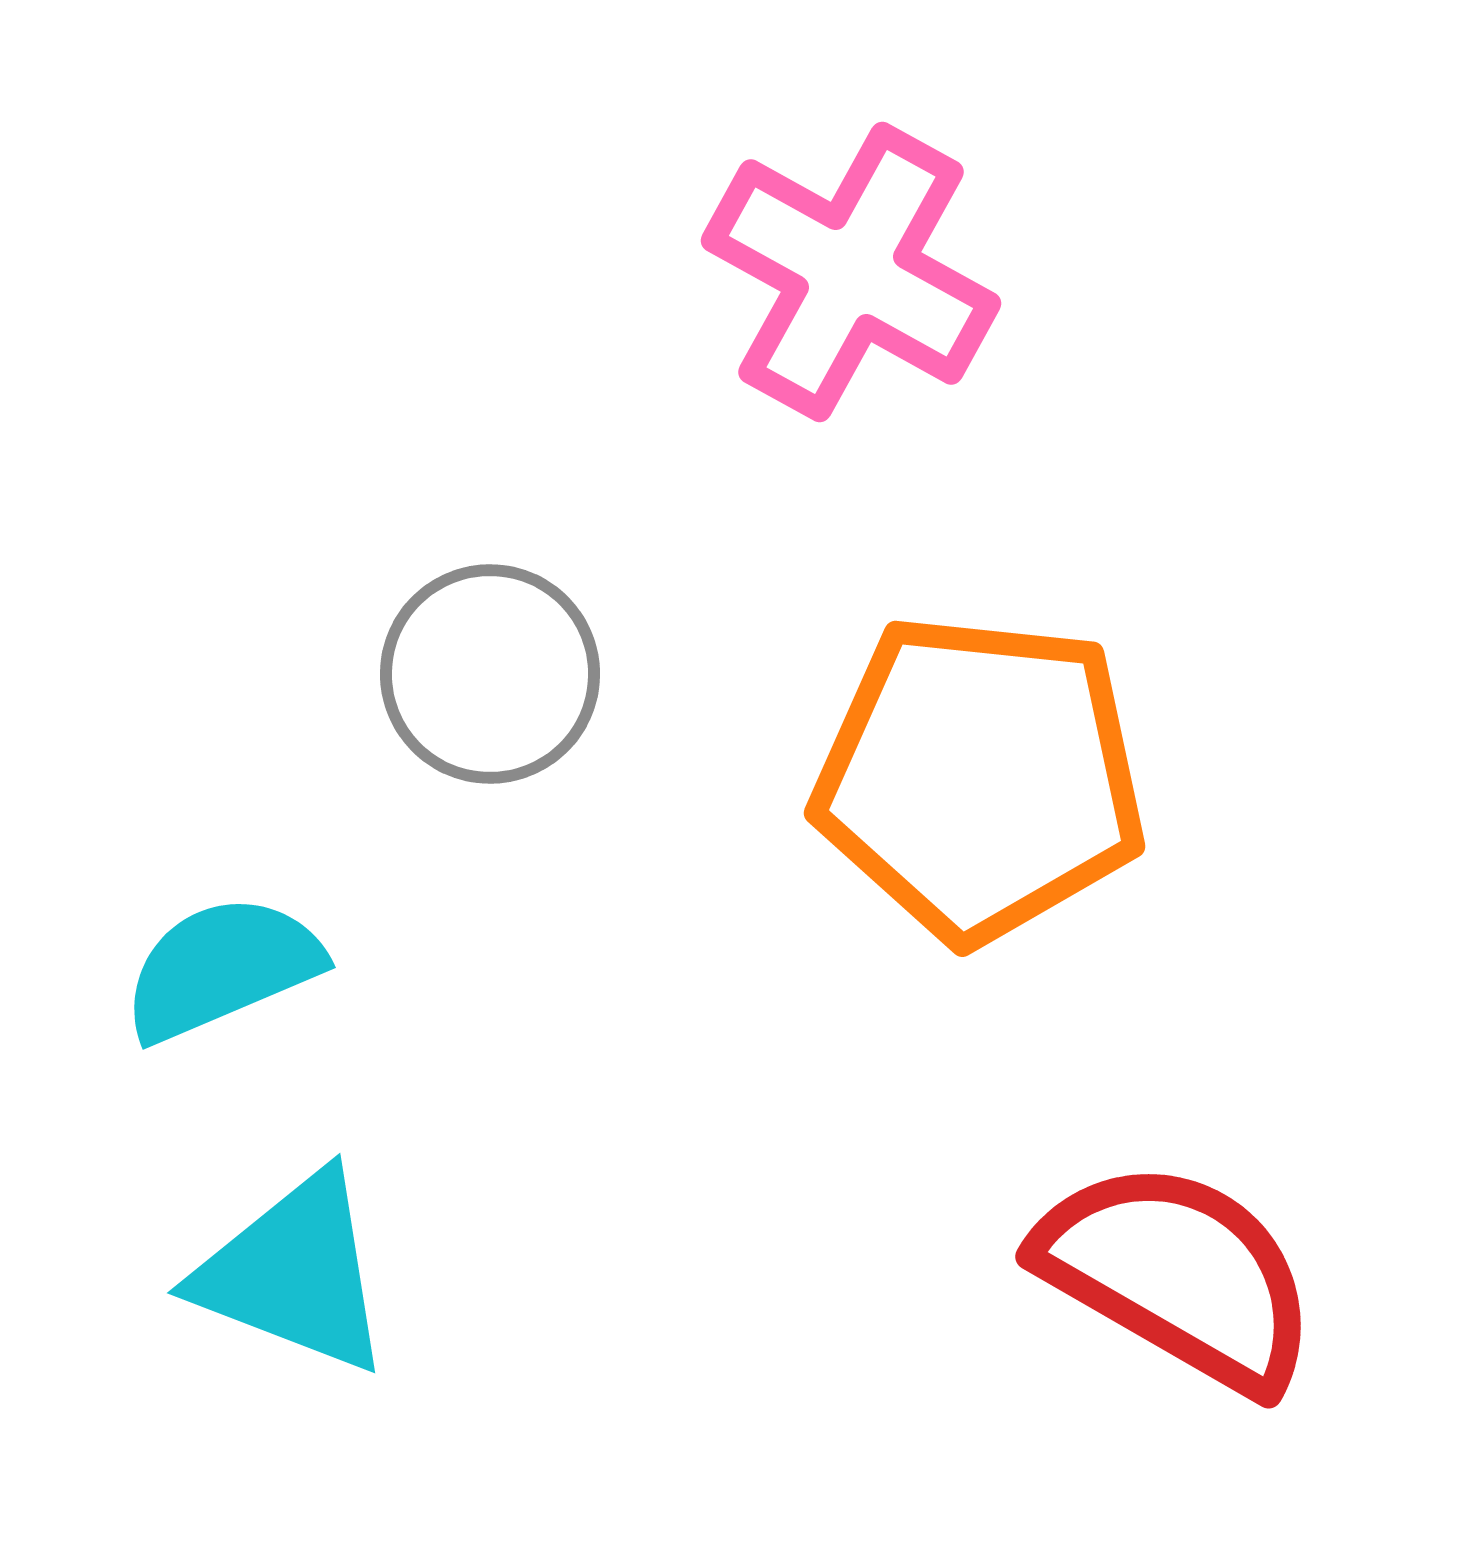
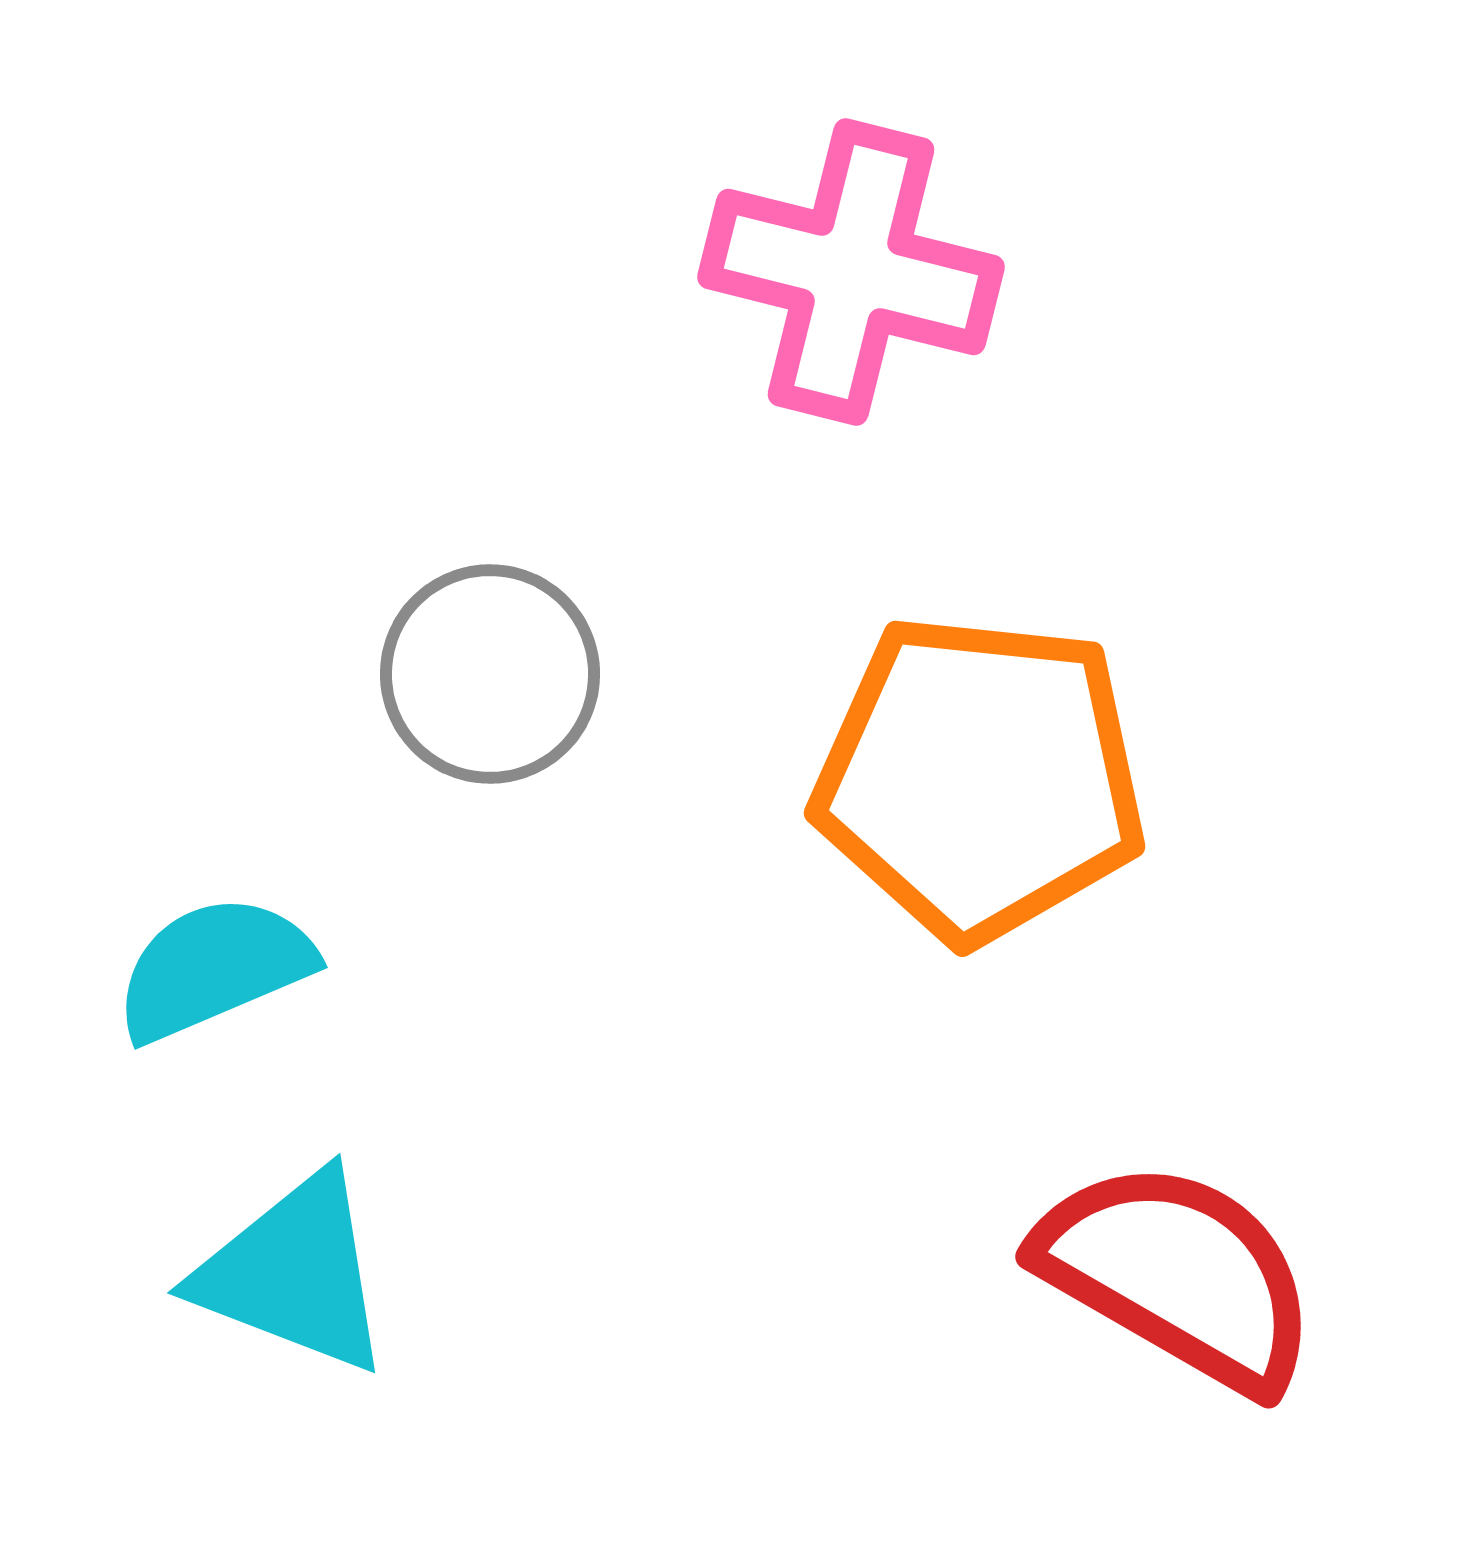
pink cross: rotated 15 degrees counterclockwise
cyan semicircle: moved 8 px left
